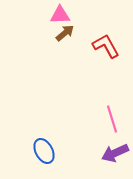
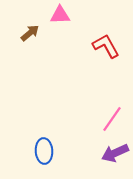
brown arrow: moved 35 px left
pink line: rotated 52 degrees clockwise
blue ellipse: rotated 25 degrees clockwise
